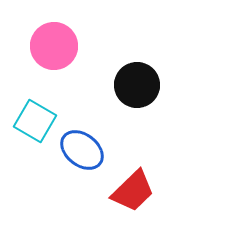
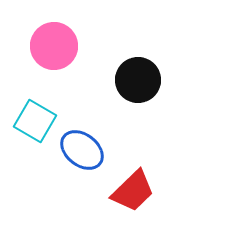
black circle: moved 1 px right, 5 px up
